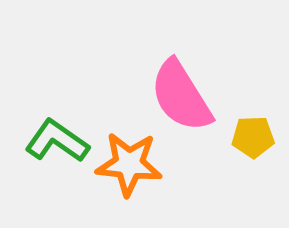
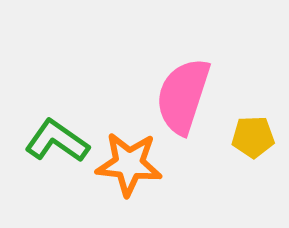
pink semicircle: moved 2 px right; rotated 50 degrees clockwise
